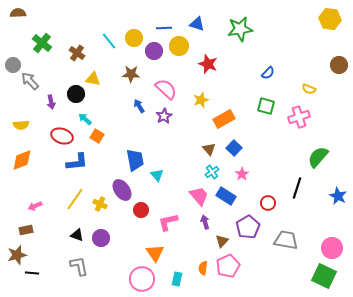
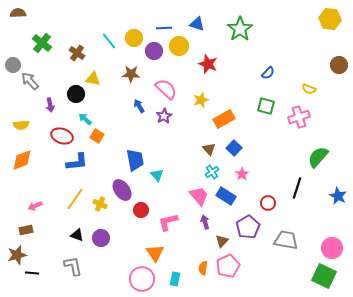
green star at (240, 29): rotated 25 degrees counterclockwise
purple arrow at (51, 102): moved 1 px left, 3 px down
gray L-shape at (79, 266): moved 6 px left
cyan rectangle at (177, 279): moved 2 px left
